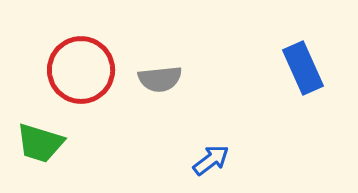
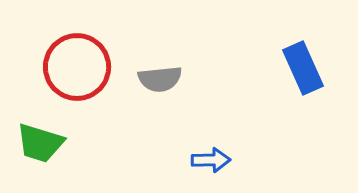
red circle: moved 4 px left, 3 px up
blue arrow: rotated 36 degrees clockwise
